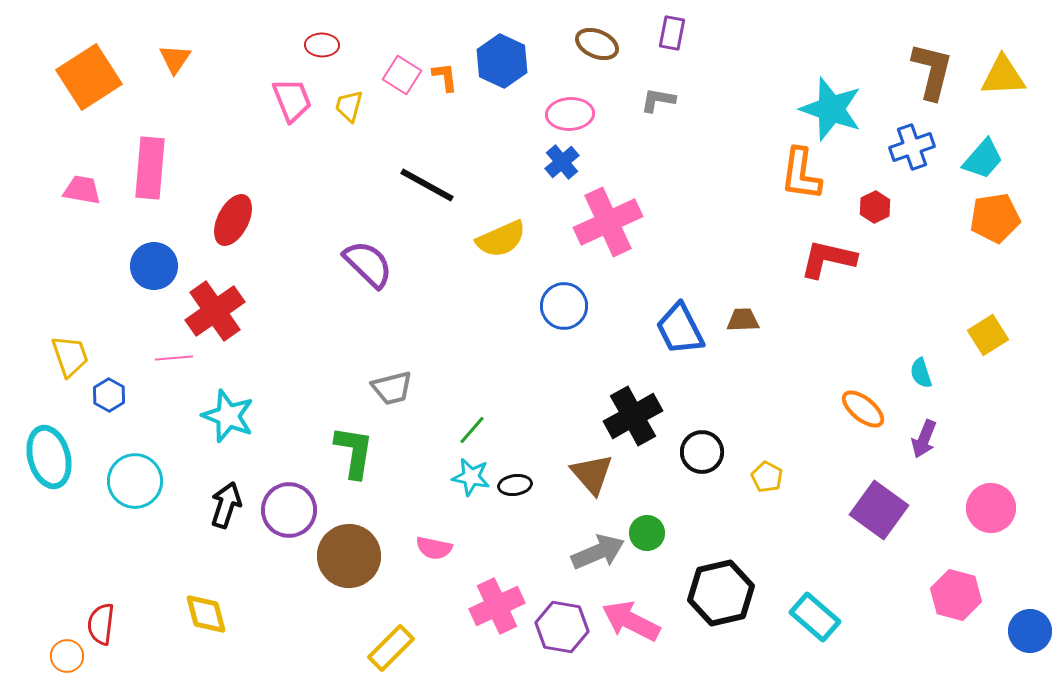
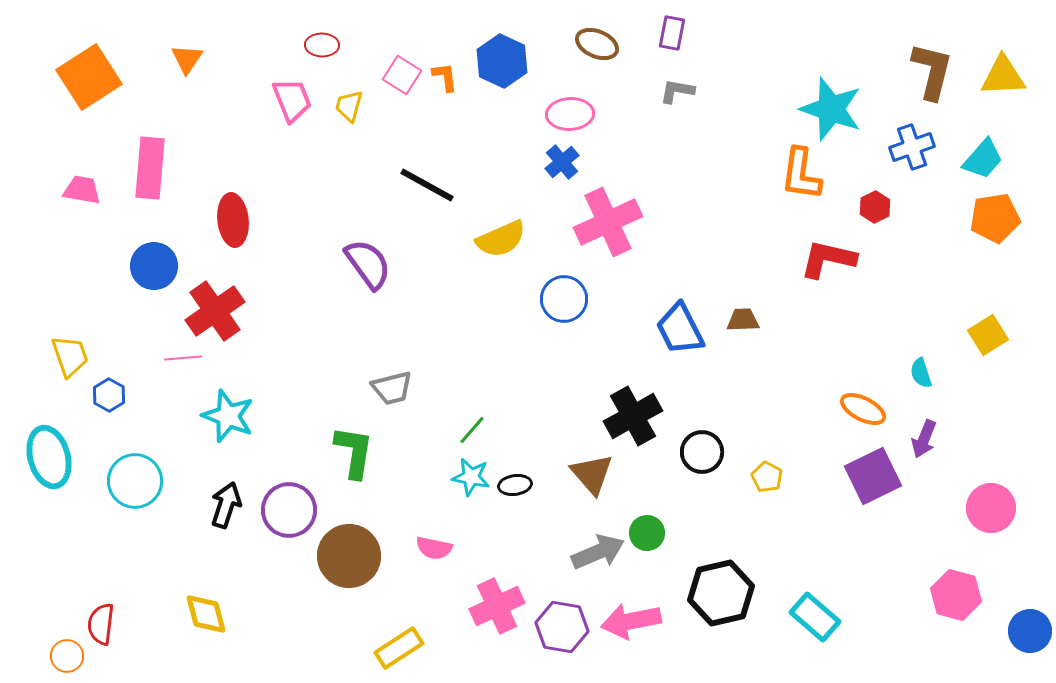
orange triangle at (175, 59): moved 12 px right
gray L-shape at (658, 100): moved 19 px right, 9 px up
red ellipse at (233, 220): rotated 33 degrees counterclockwise
purple semicircle at (368, 264): rotated 10 degrees clockwise
blue circle at (564, 306): moved 7 px up
pink line at (174, 358): moved 9 px right
orange ellipse at (863, 409): rotated 12 degrees counterclockwise
purple square at (879, 510): moved 6 px left, 34 px up; rotated 28 degrees clockwise
pink arrow at (631, 621): rotated 38 degrees counterclockwise
yellow rectangle at (391, 648): moved 8 px right; rotated 12 degrees clockwise
